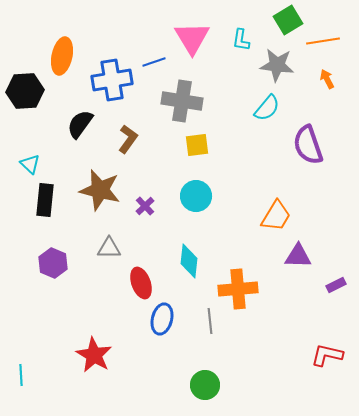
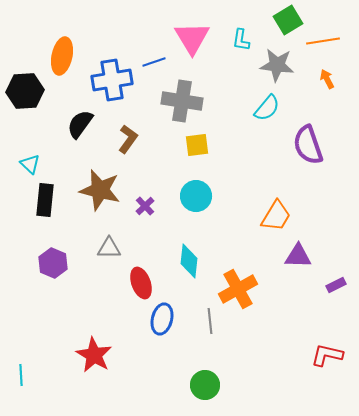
orange cross: rotated 24 degrees counterclockwise
